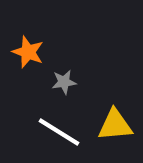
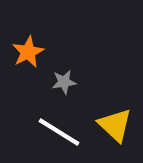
orange star: rotated 24 degrees clockwise
yellow triangle: rotated 48 degrees clockwise
